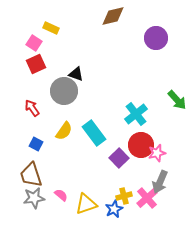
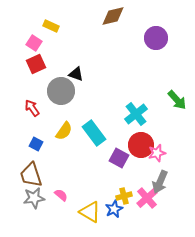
yellow rectangle: moved 2 px up
gray circle: moved 3 px left
purple square: rotated 18 degrees counterclockwise
yellow triangle: moved 4 px right, 8 px down; rotated 50 degrees clockwise
